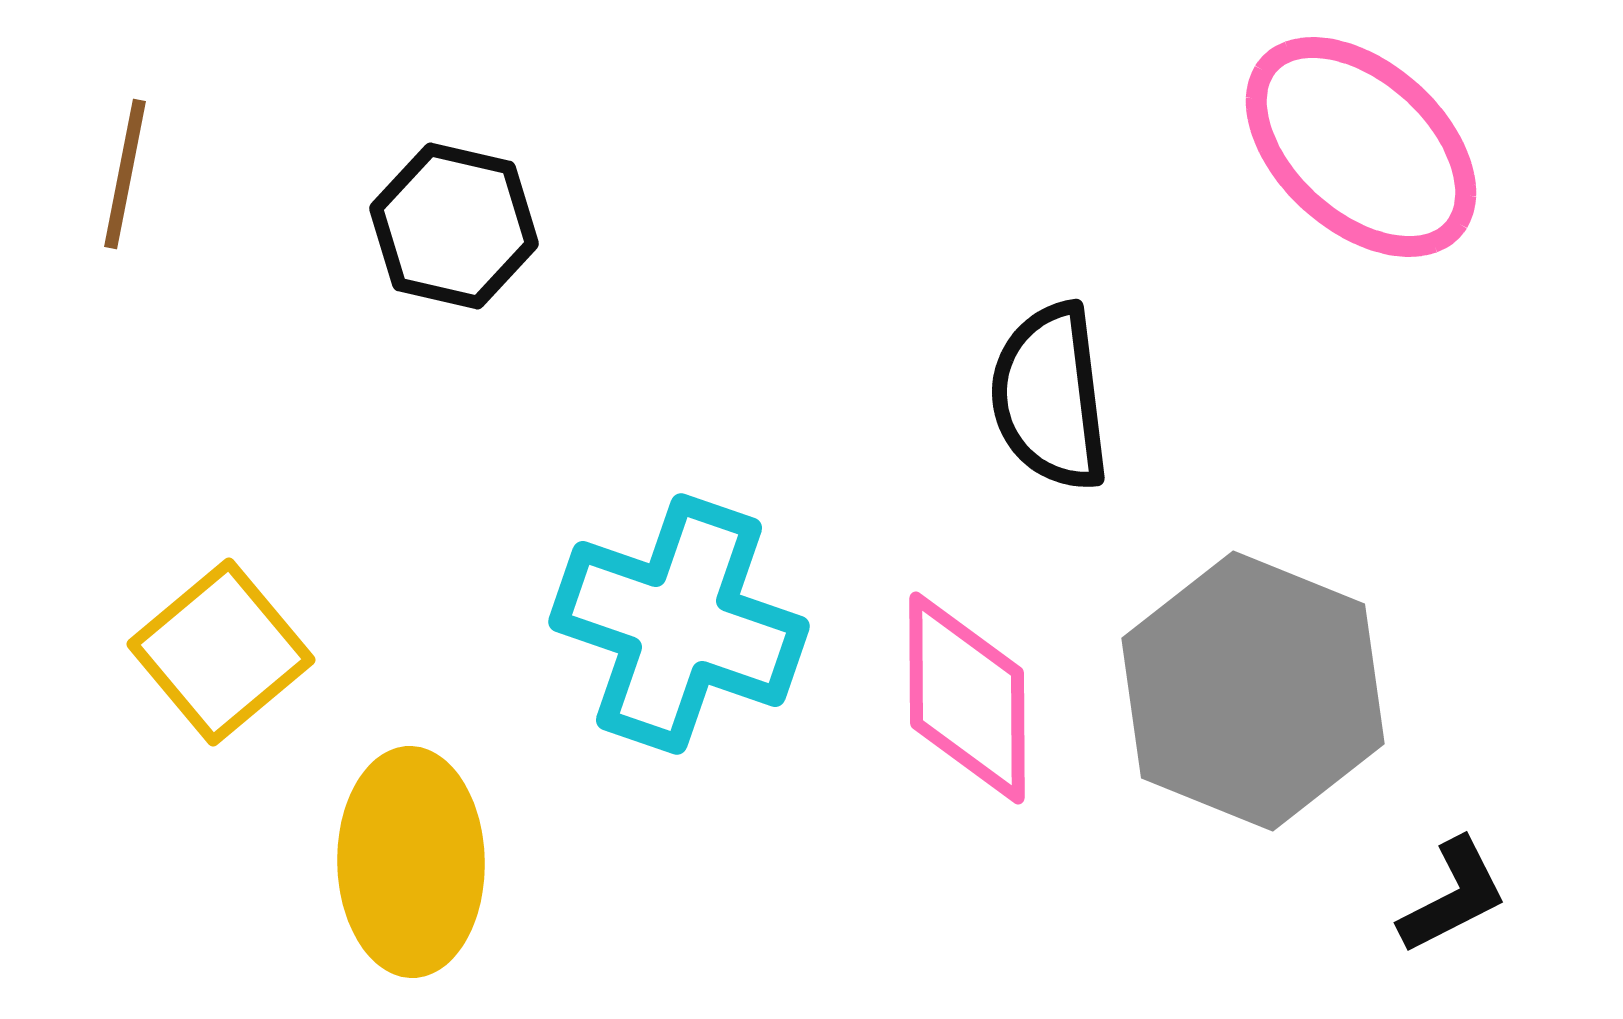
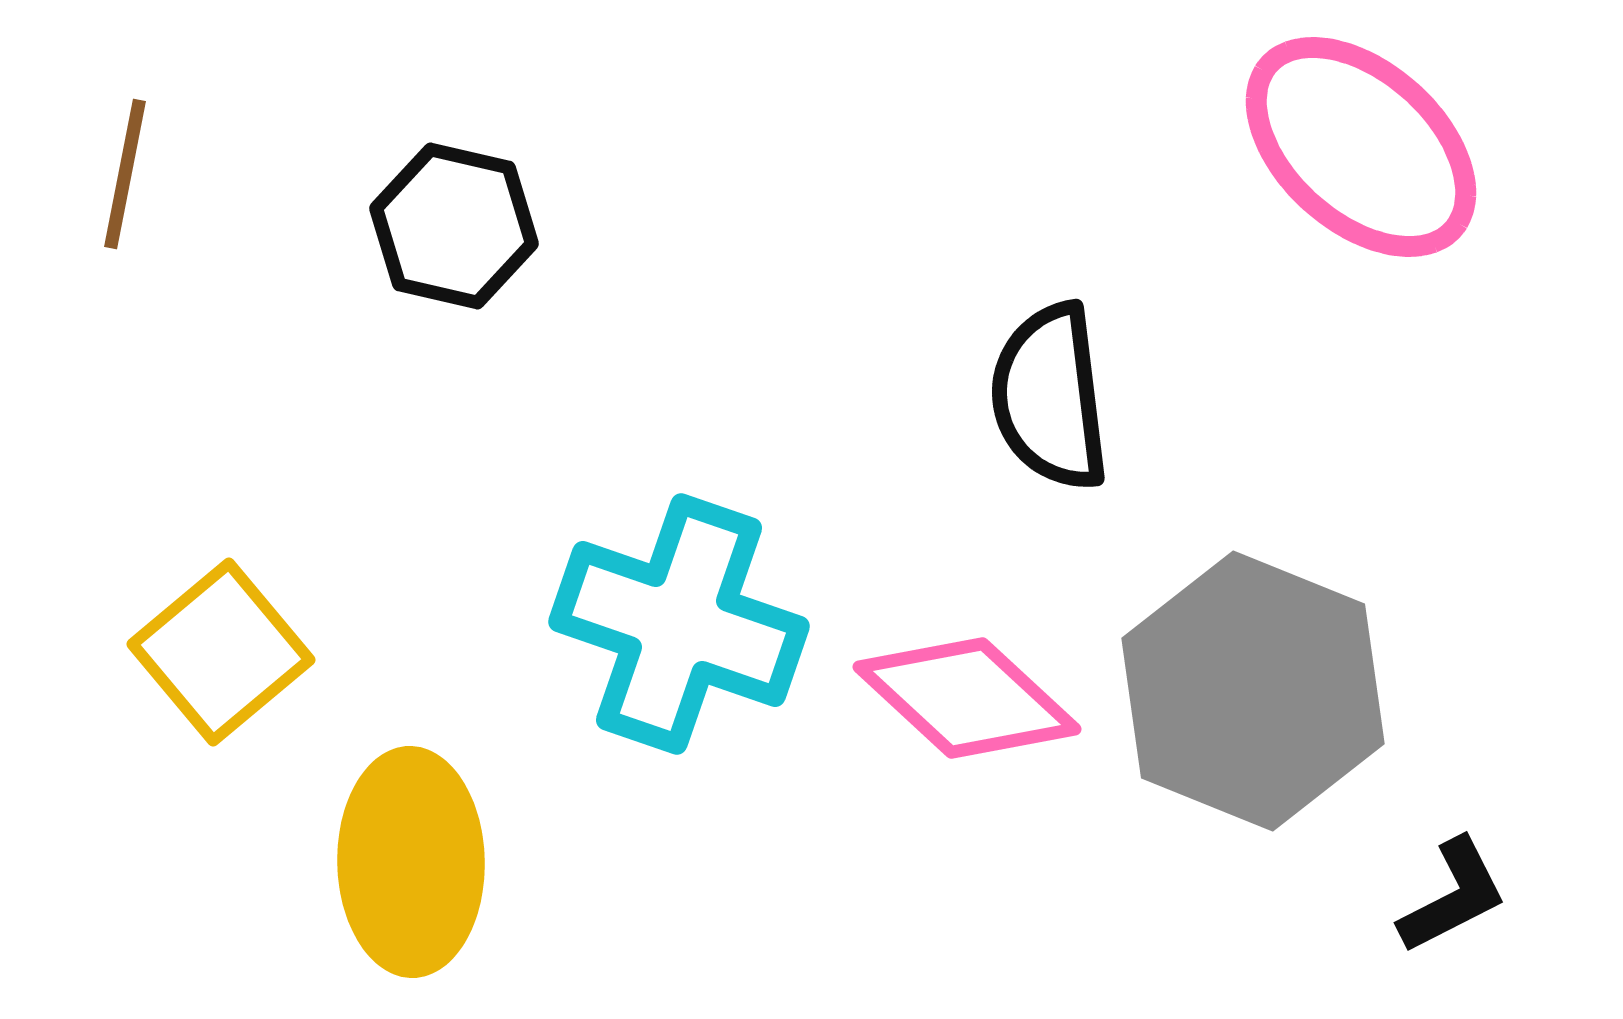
pink diamond: rotated 47 degrees counterclockwise
